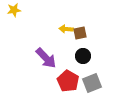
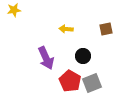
brown square: moved 26 px right, 4 px up
purple arrow: rotated 20 degrees clockwise
red pentagon: moved 2 px right
